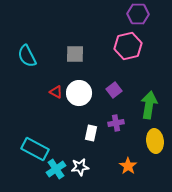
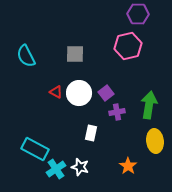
cyan semicircle: moved 1 px left
purple square: moved 8 px left, 3 px down
purple cross: moved 1 px right, 11 px up
white star: rotated 24 degrees clockwise
